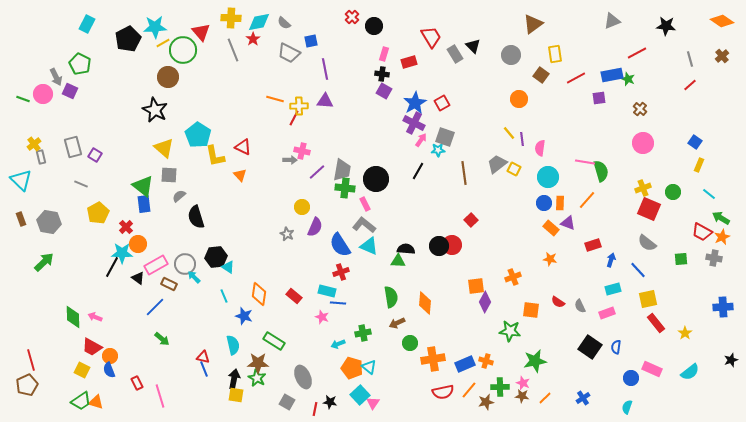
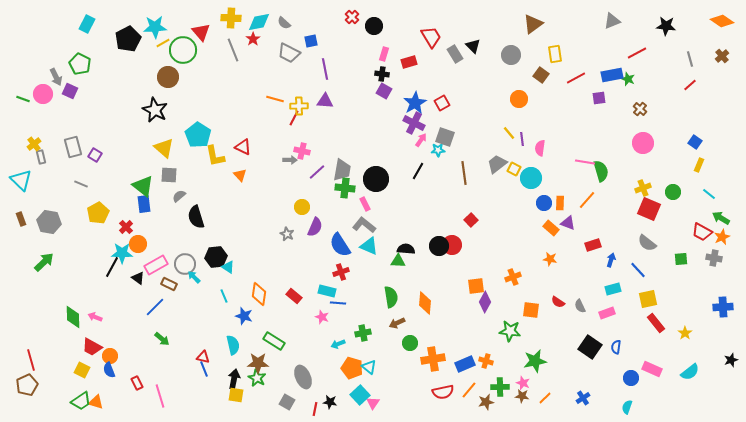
cyan circle at (548, 177): moved 17 px left, 1 px down
